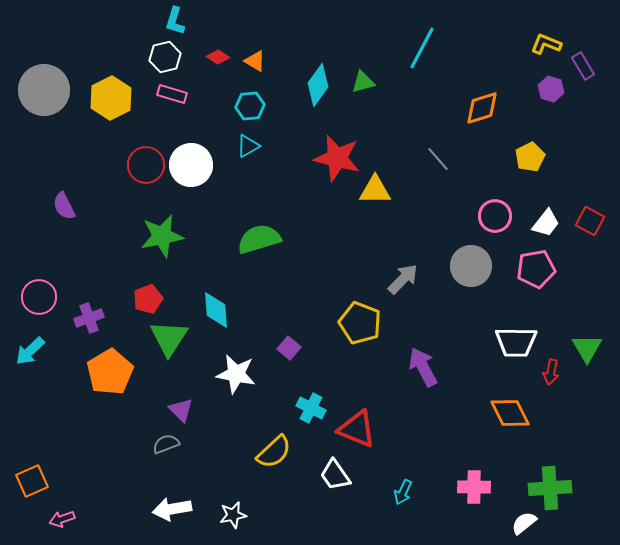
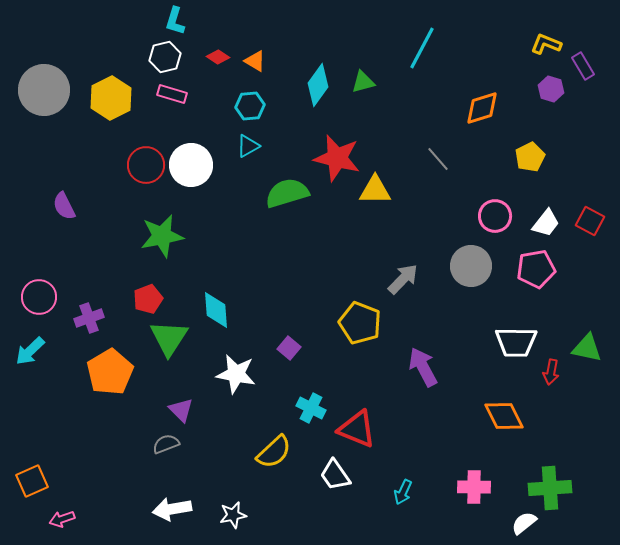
green semicircle at (259, 239): moved 28 px right, 46 px up
green triangle at (587, 348): rotated 48 degrees counterclockwise
orange diamond at (510, 413): moved 6 px left, 3 px down
